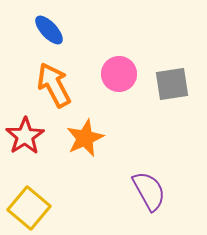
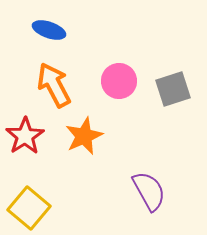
blue ellipse: rotated 28 degrees counterclockwise
pink circle: moved 7 px down
gray square: moved 1 px right, 5 px down; rotated 9 degrees counterclockwise
orange star: moved 1 px left, 2 px up
